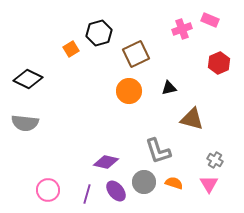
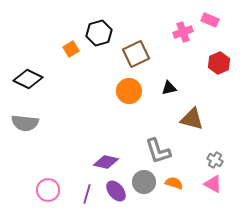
pink cross: moved 1 px right, 3 px down
pink triangle: moved 4 px right; rotated 30 degrees counterclockwise
